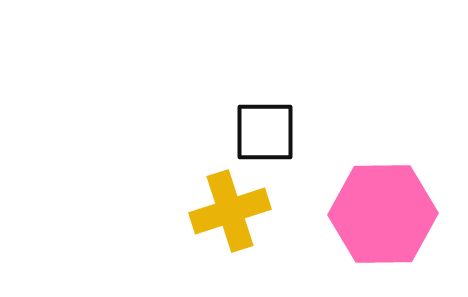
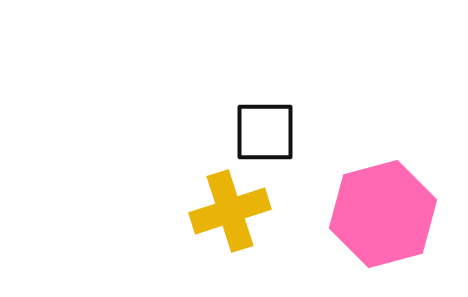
pink hexagon: rotated 14 degrees counterclockwise
